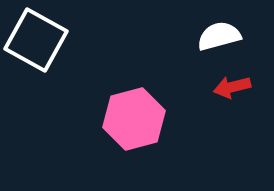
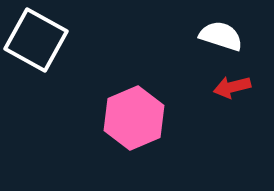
white semicircle: moved 2 px right; rotated 33 degrees clockwise
pink hexagon: moved 1 px up; rotated 8 degrees counterclockwise
